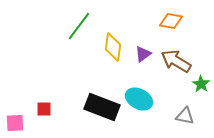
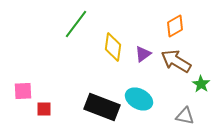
orange diamond: moved 4 px right, 5 px down; rotated 40 degrees counterclockwise
green line: moved 3 px left, 2 px up
pink square: moved 8 px right, 32 px up
